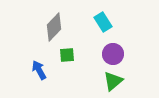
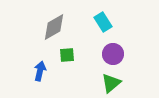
gray diamond: rotated 16 degrees clockwise
blue arrow: moved 1 px right, 1 px down; rotated 42 degrees clockwise
green triangle: moved 2 px left, 2 px down
